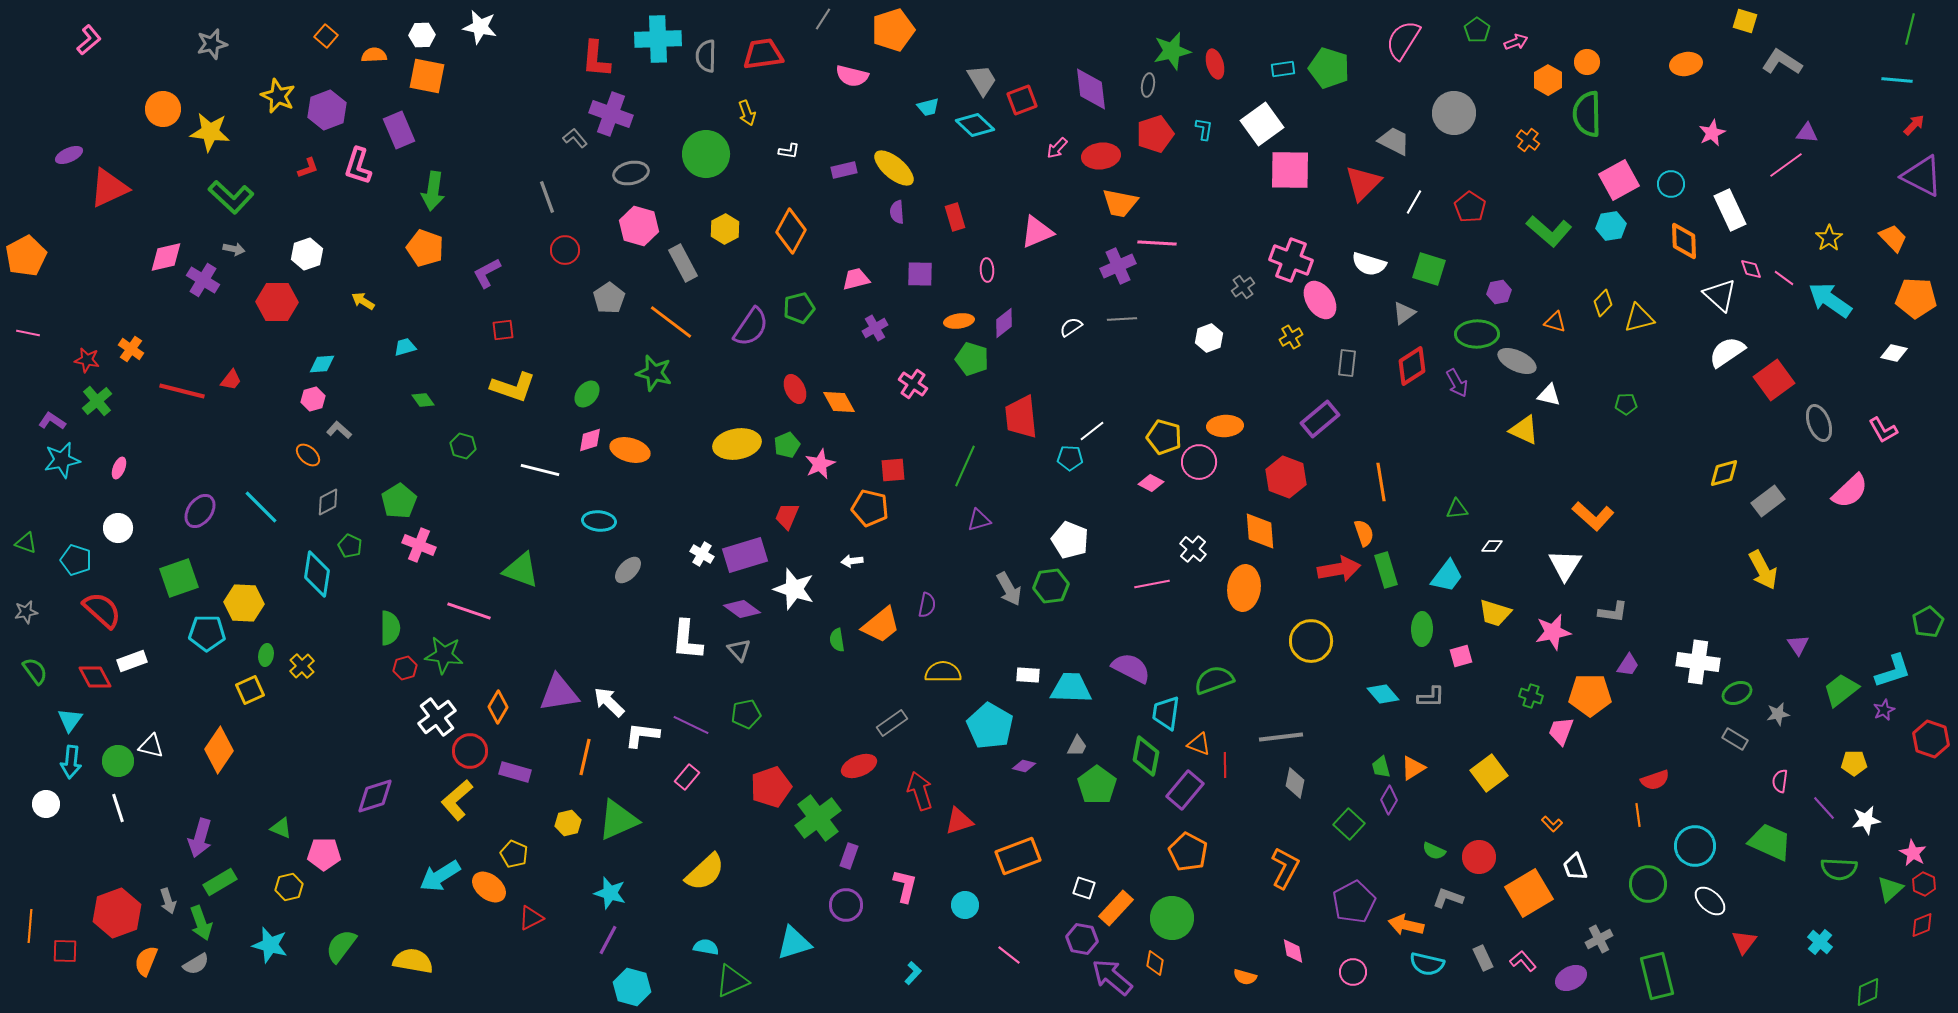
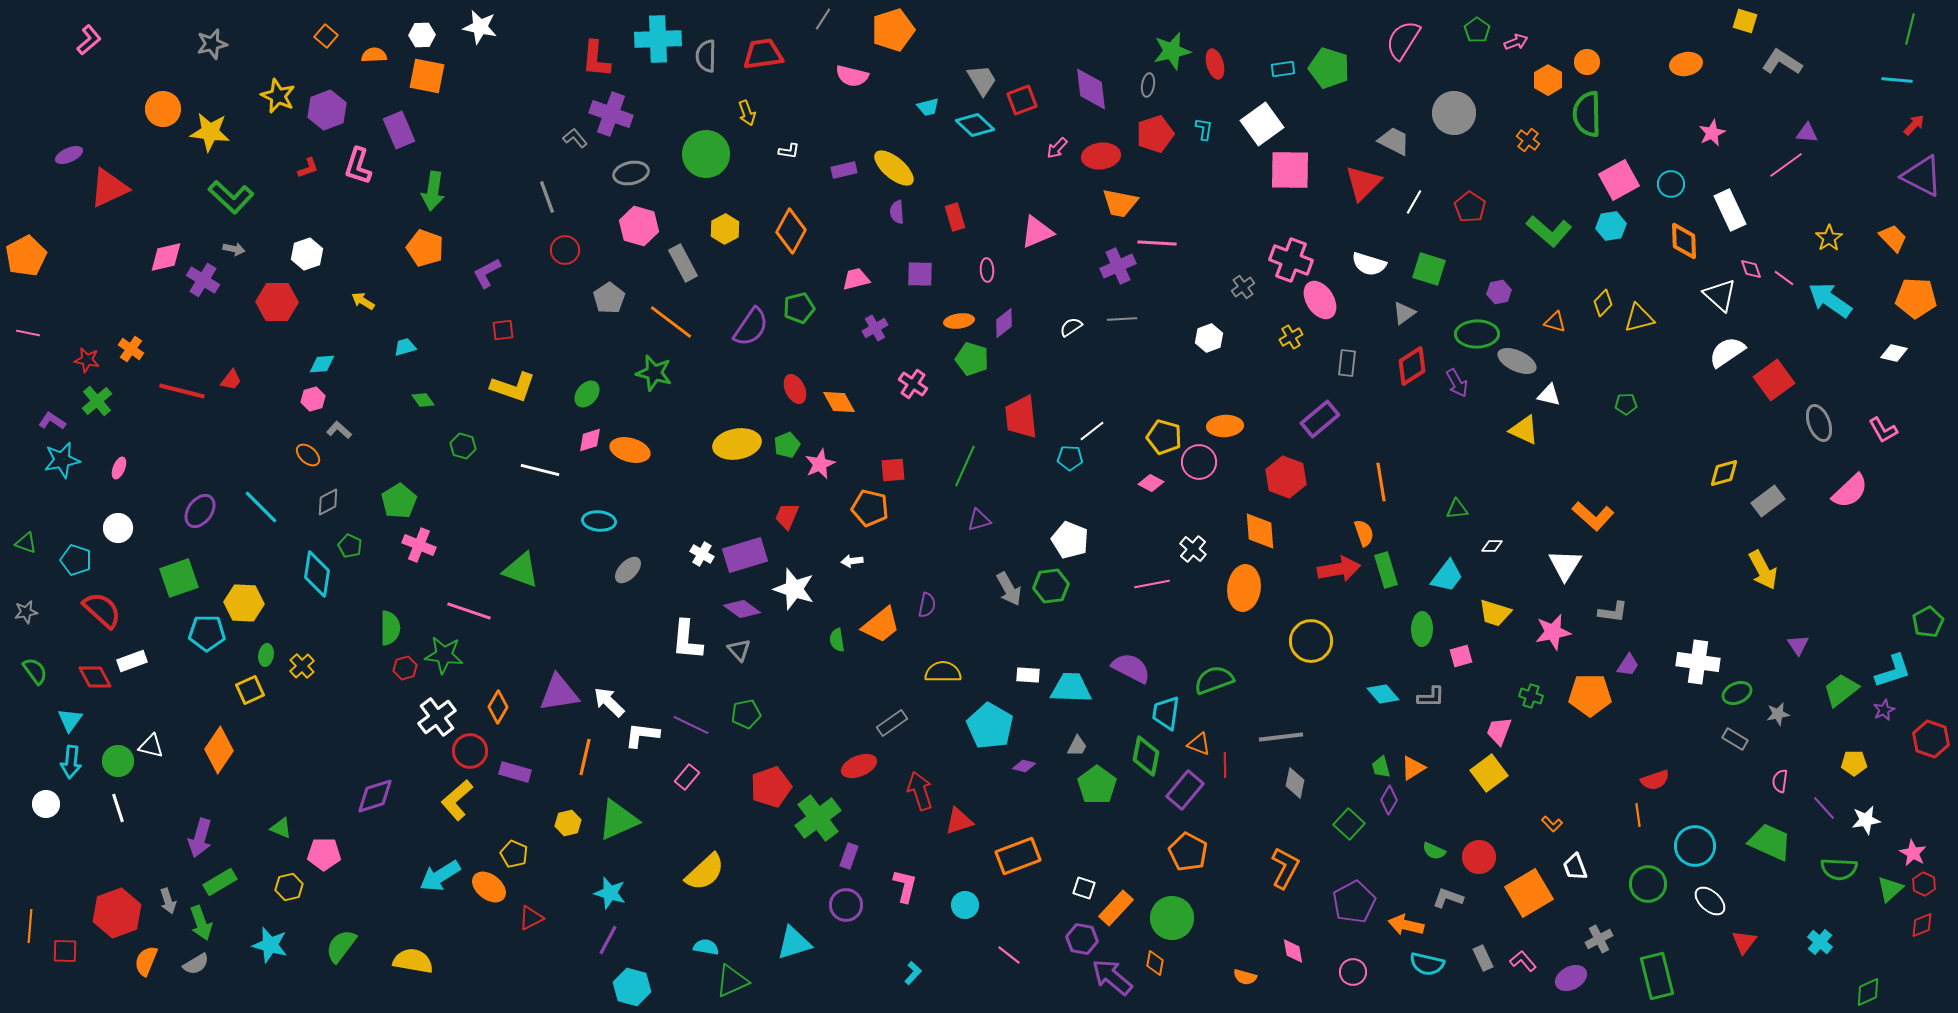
pink trapezoid at (1561, 731): moved 62 px left
